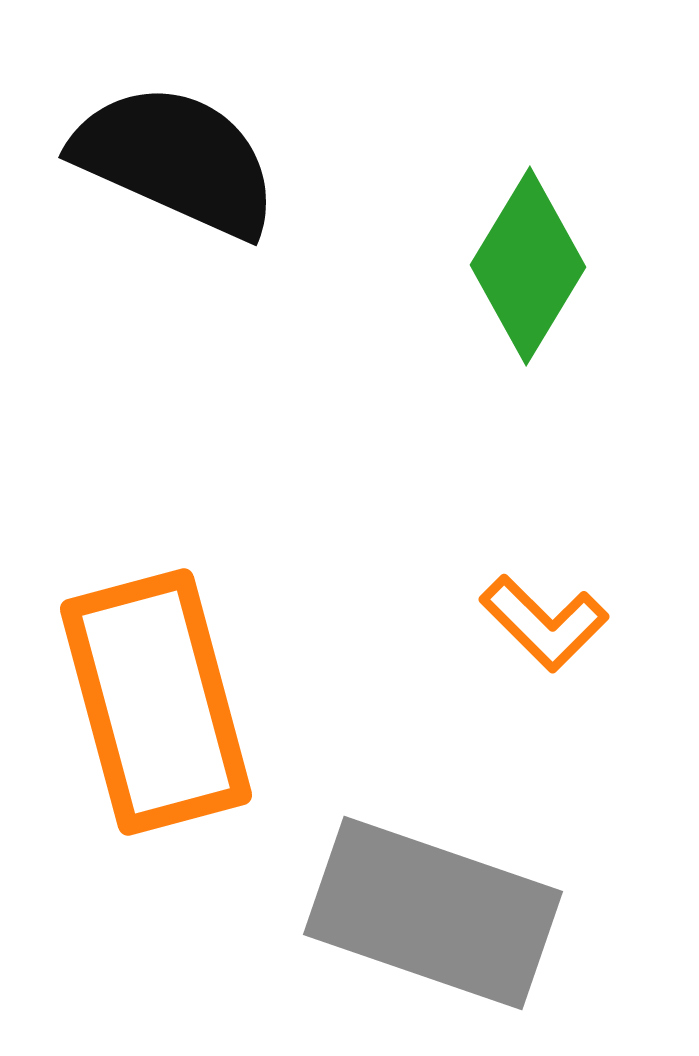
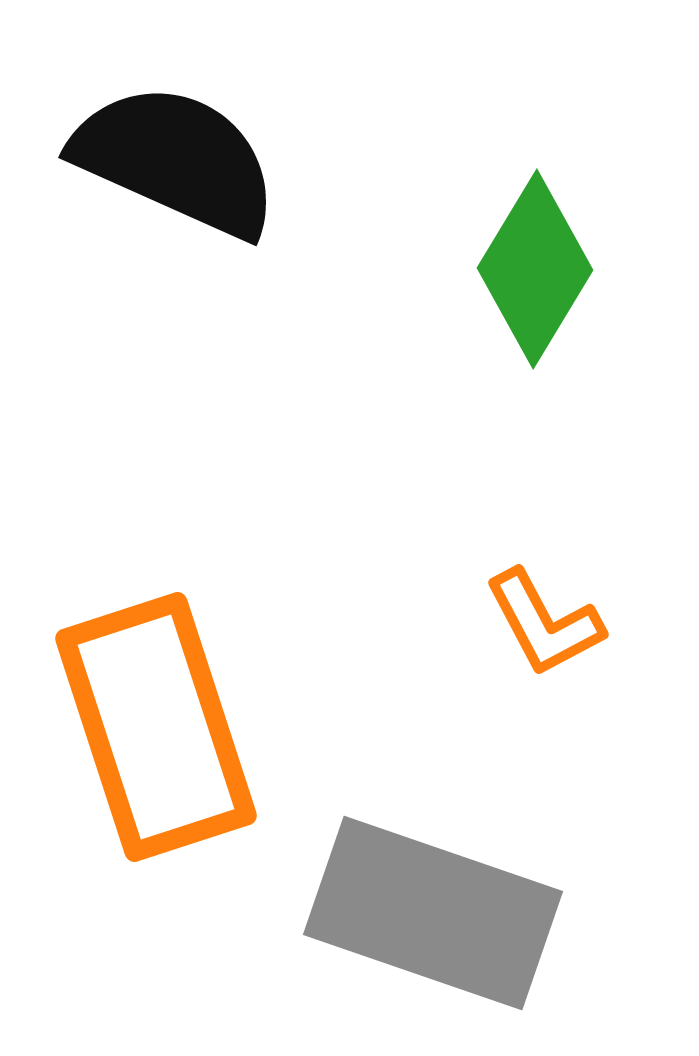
green diamond: moved 7 px right, 3 px down
orange L-shape: rotated 17 degrees clockwise
orange rectangle: moved 25 px down; rotated 3 degrees counterclockwise
